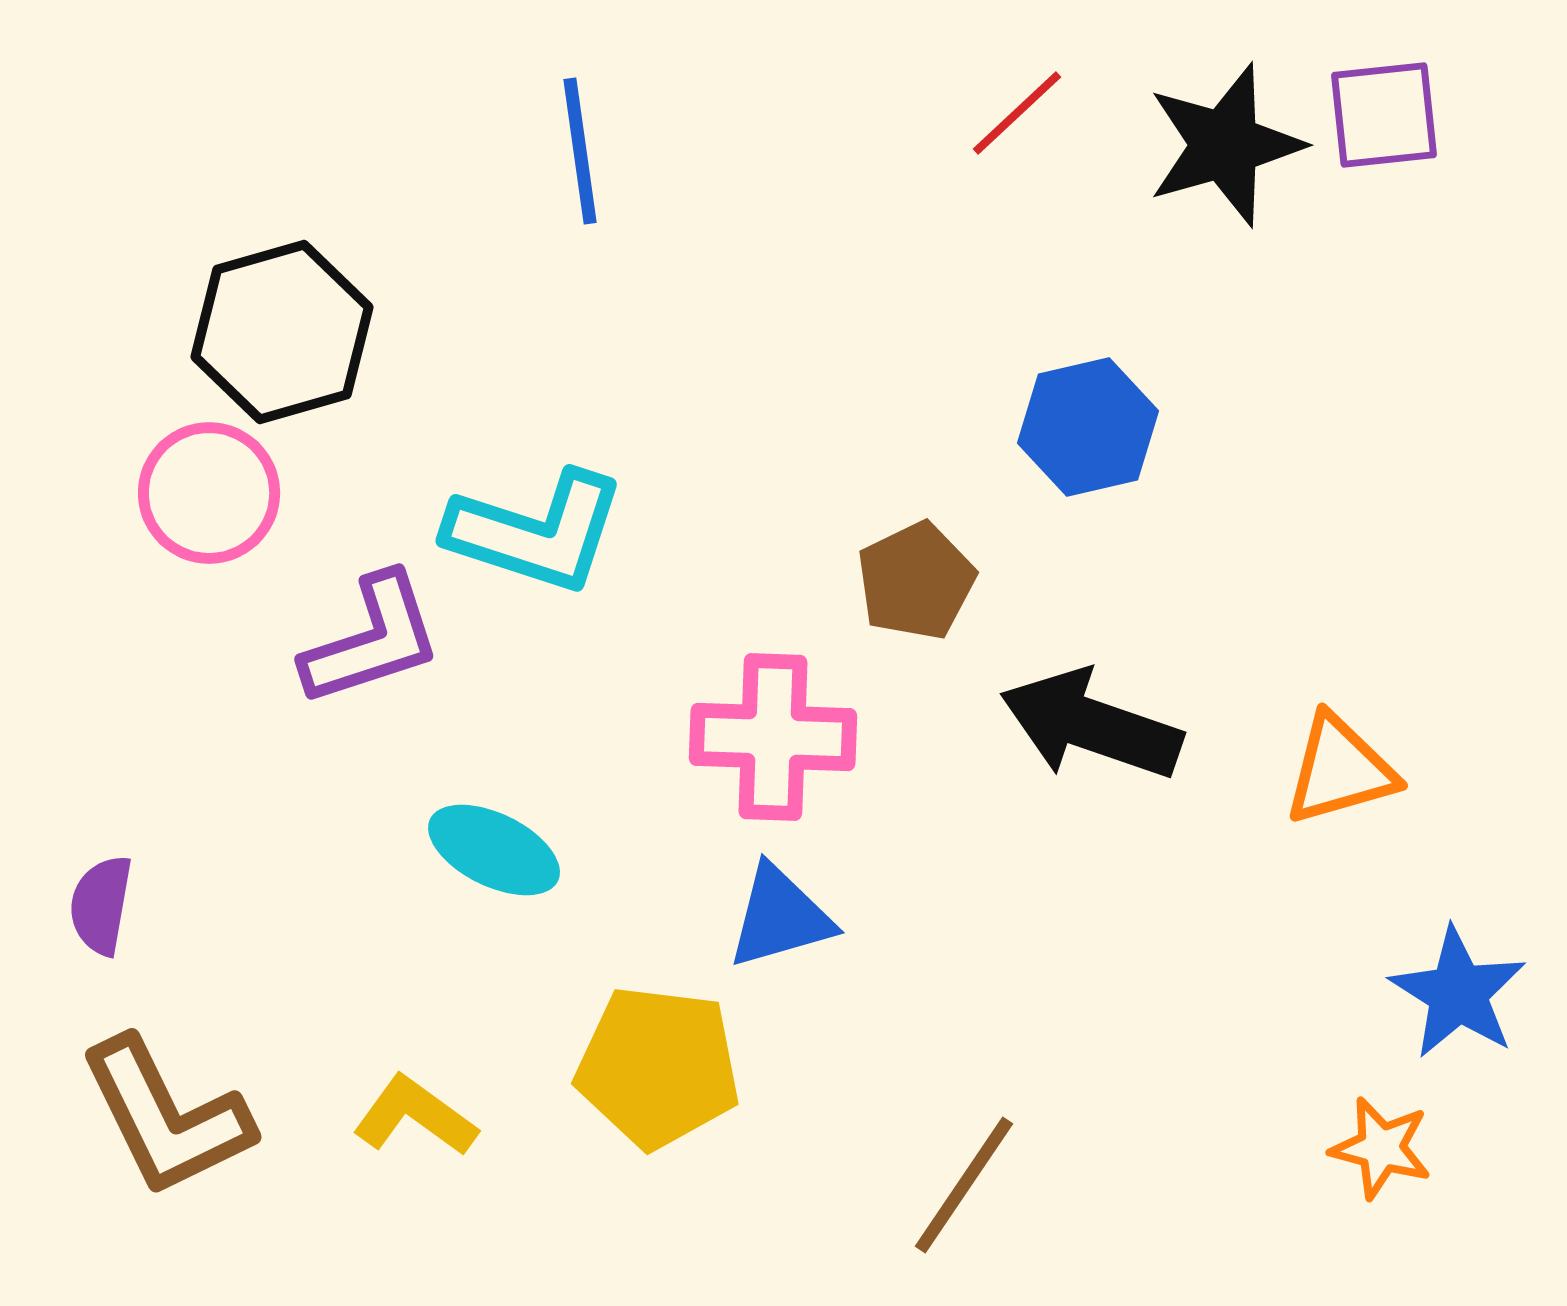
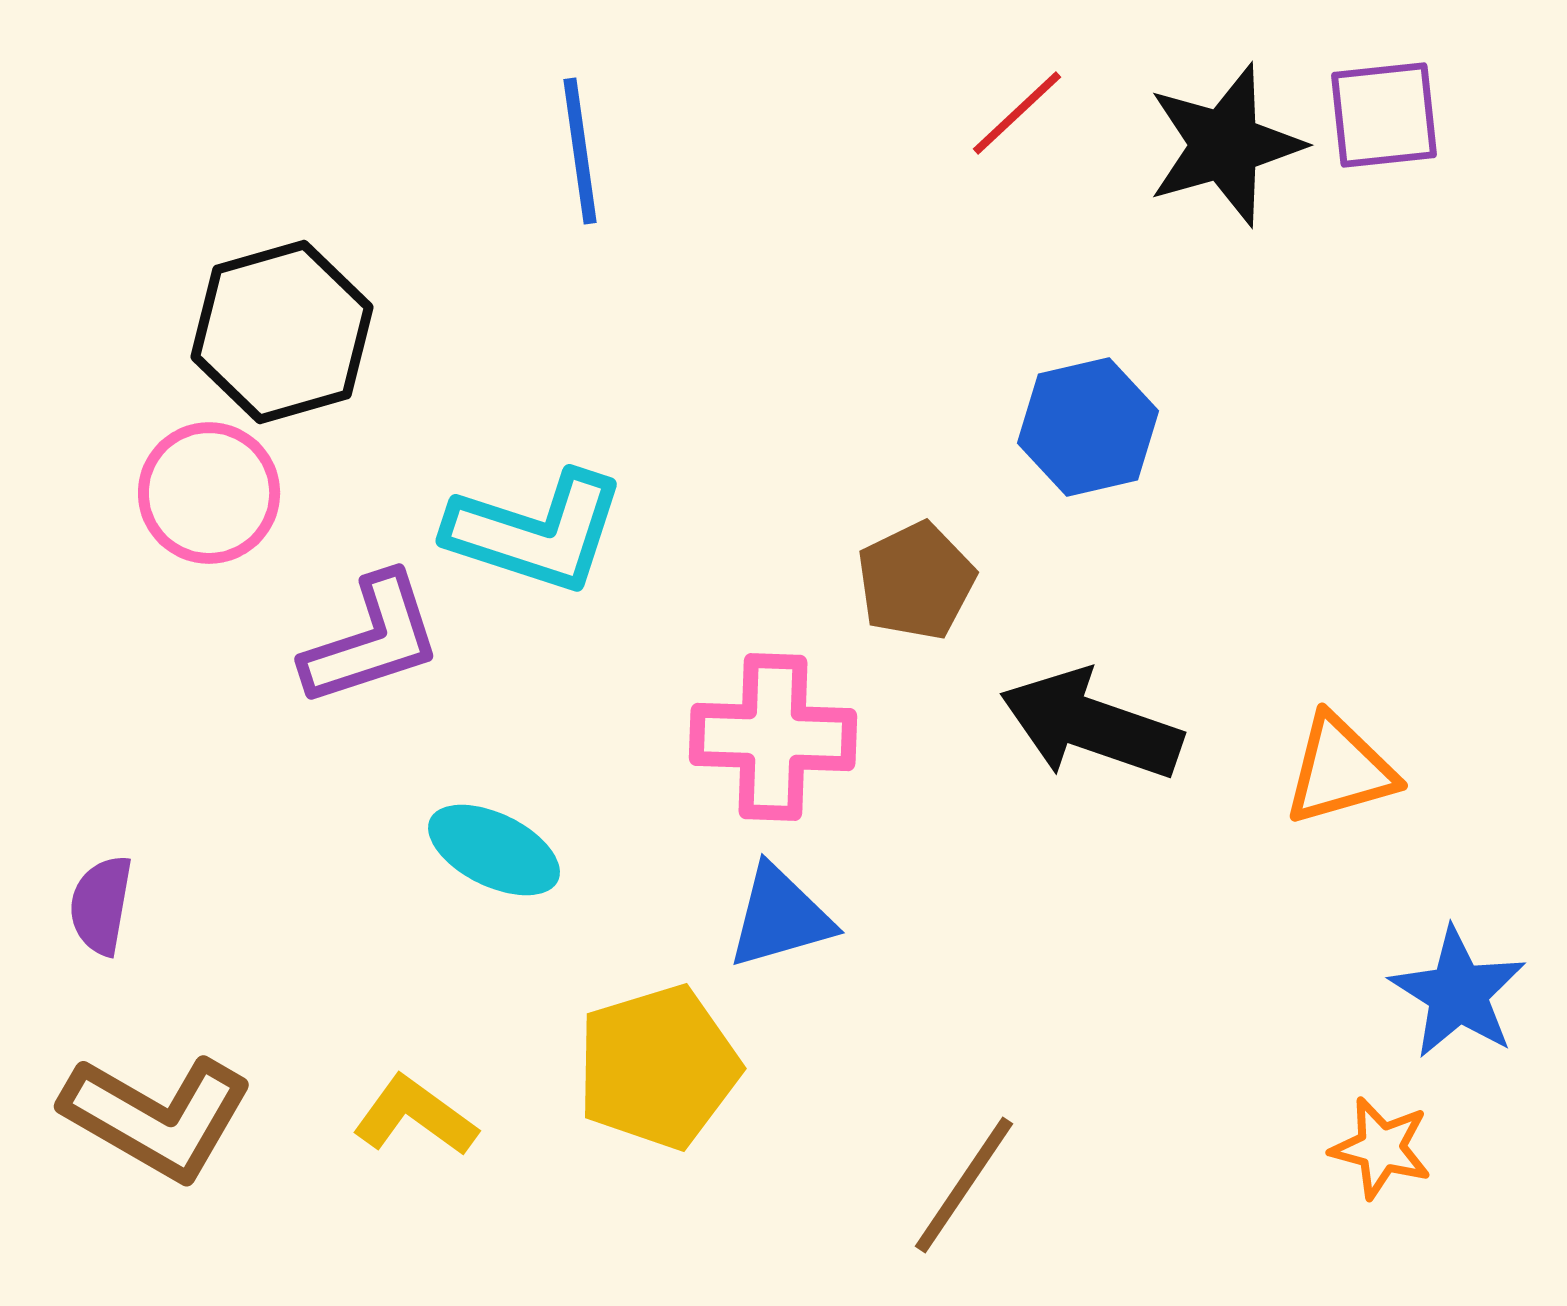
yellow pentagon: rotated 24 degrees counterclockwise
brown L-shape: moved 9 px left; rotated 34 degrees counterclockwise
